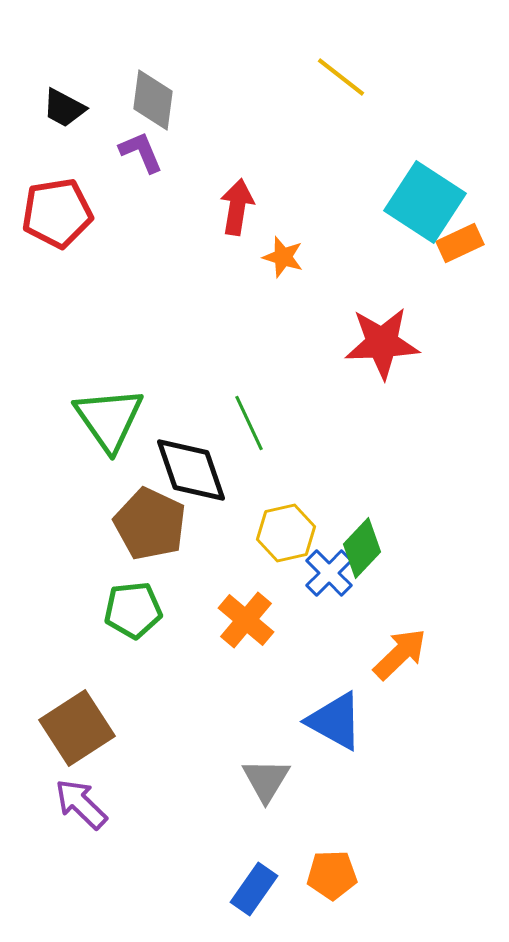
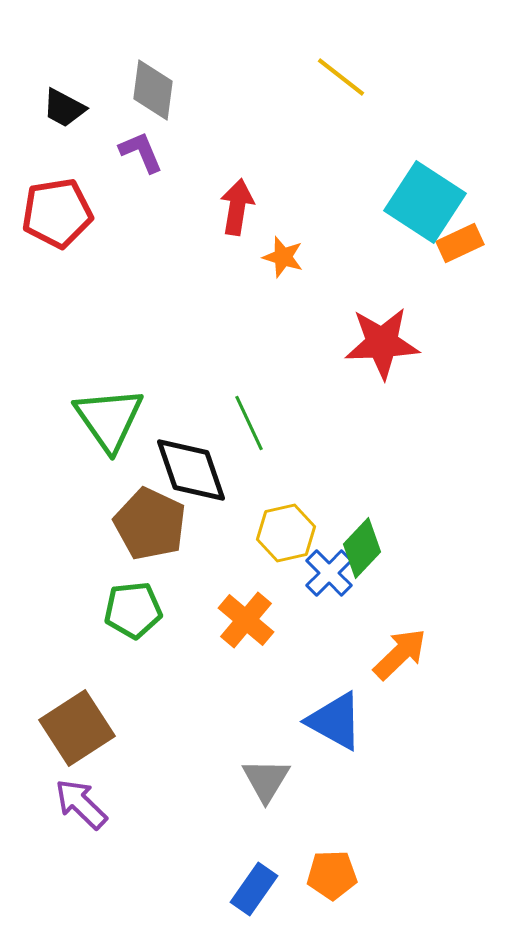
gray diamond: moved 10 px up
